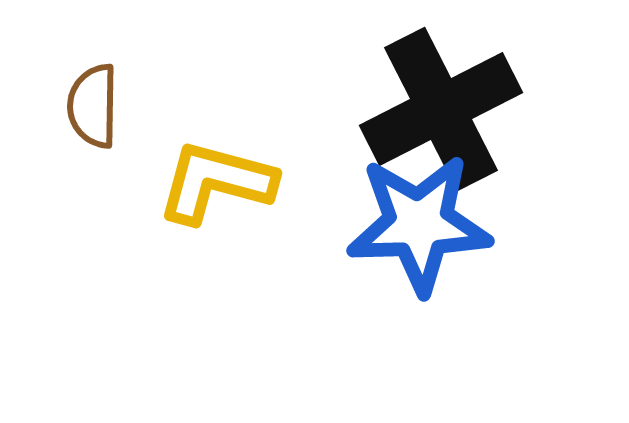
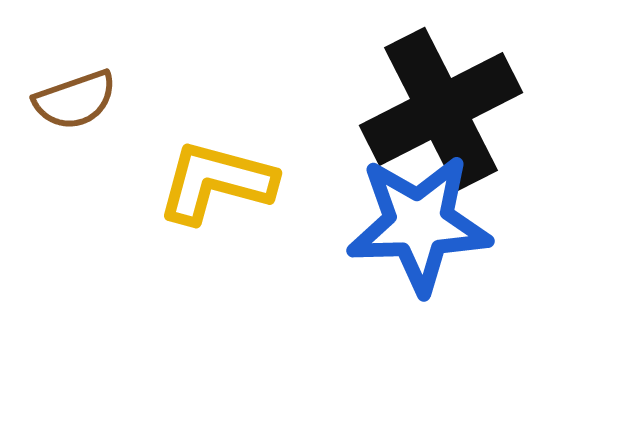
brown semicircle: moved 18 px left, 6 px up; rotated 110 degrees counterclockwise
